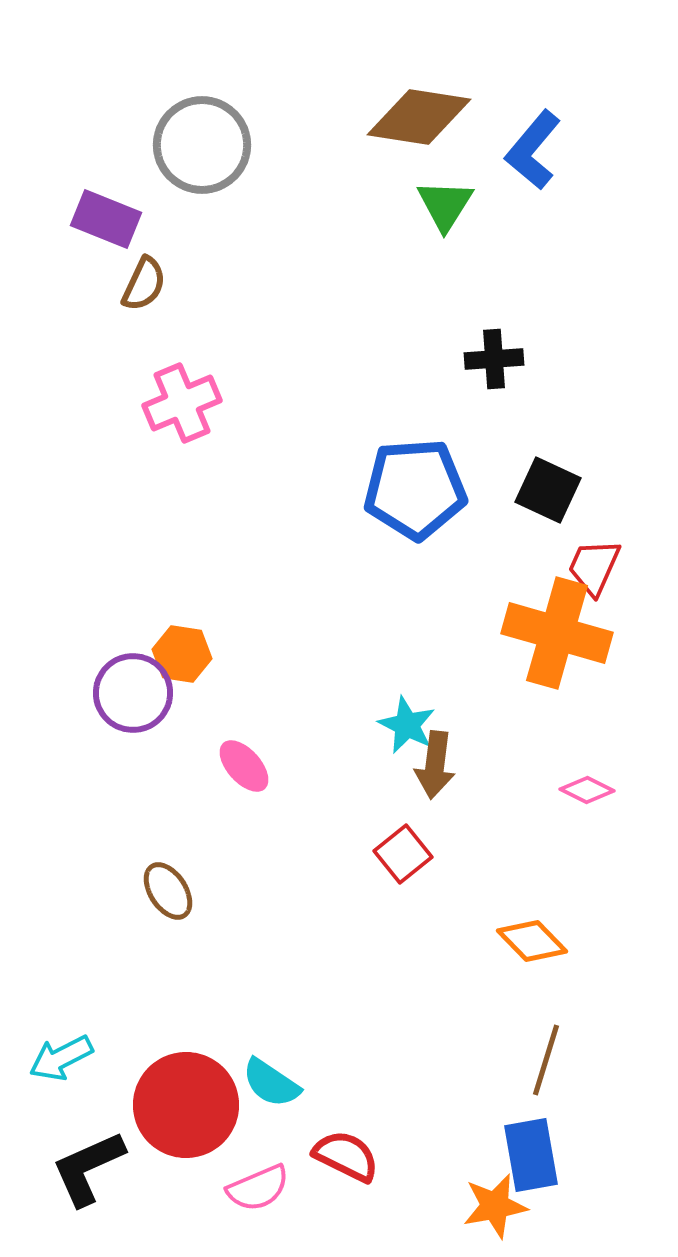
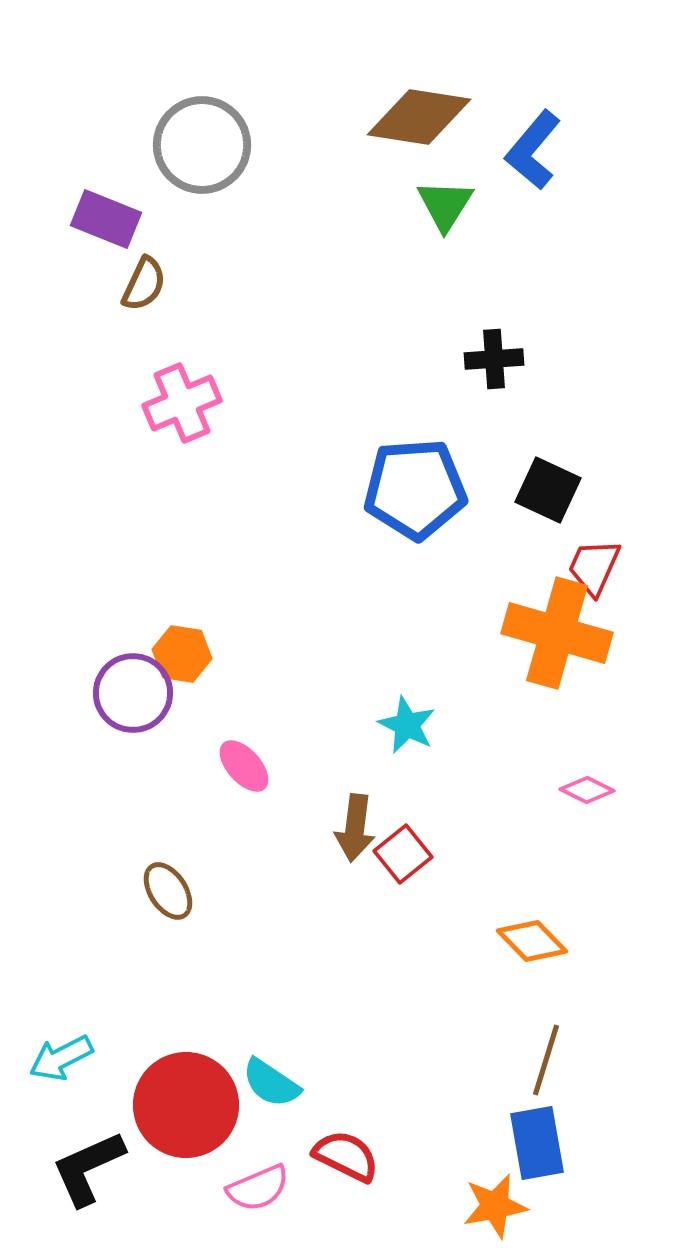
brown arrow: moved 80 px left, 63 px down
blue rectangle: moved 6 px right, 12 px up
